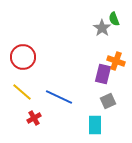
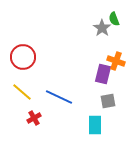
gray square: rotated 14 degrees clockwise
